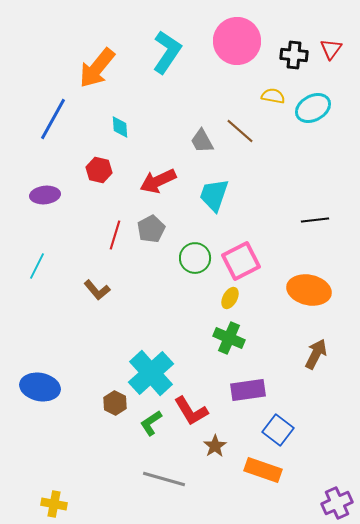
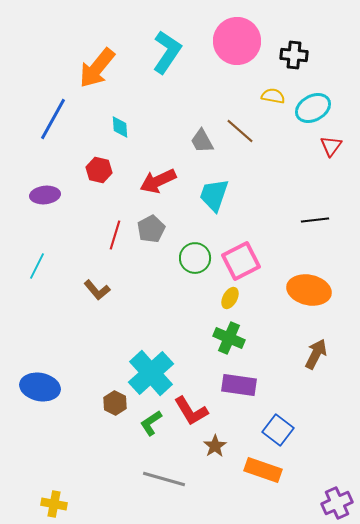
red triangle: moved 97 px down
purple rectangle: moved 9 px left, 5 px up; rotated 16 degrees clockwise
